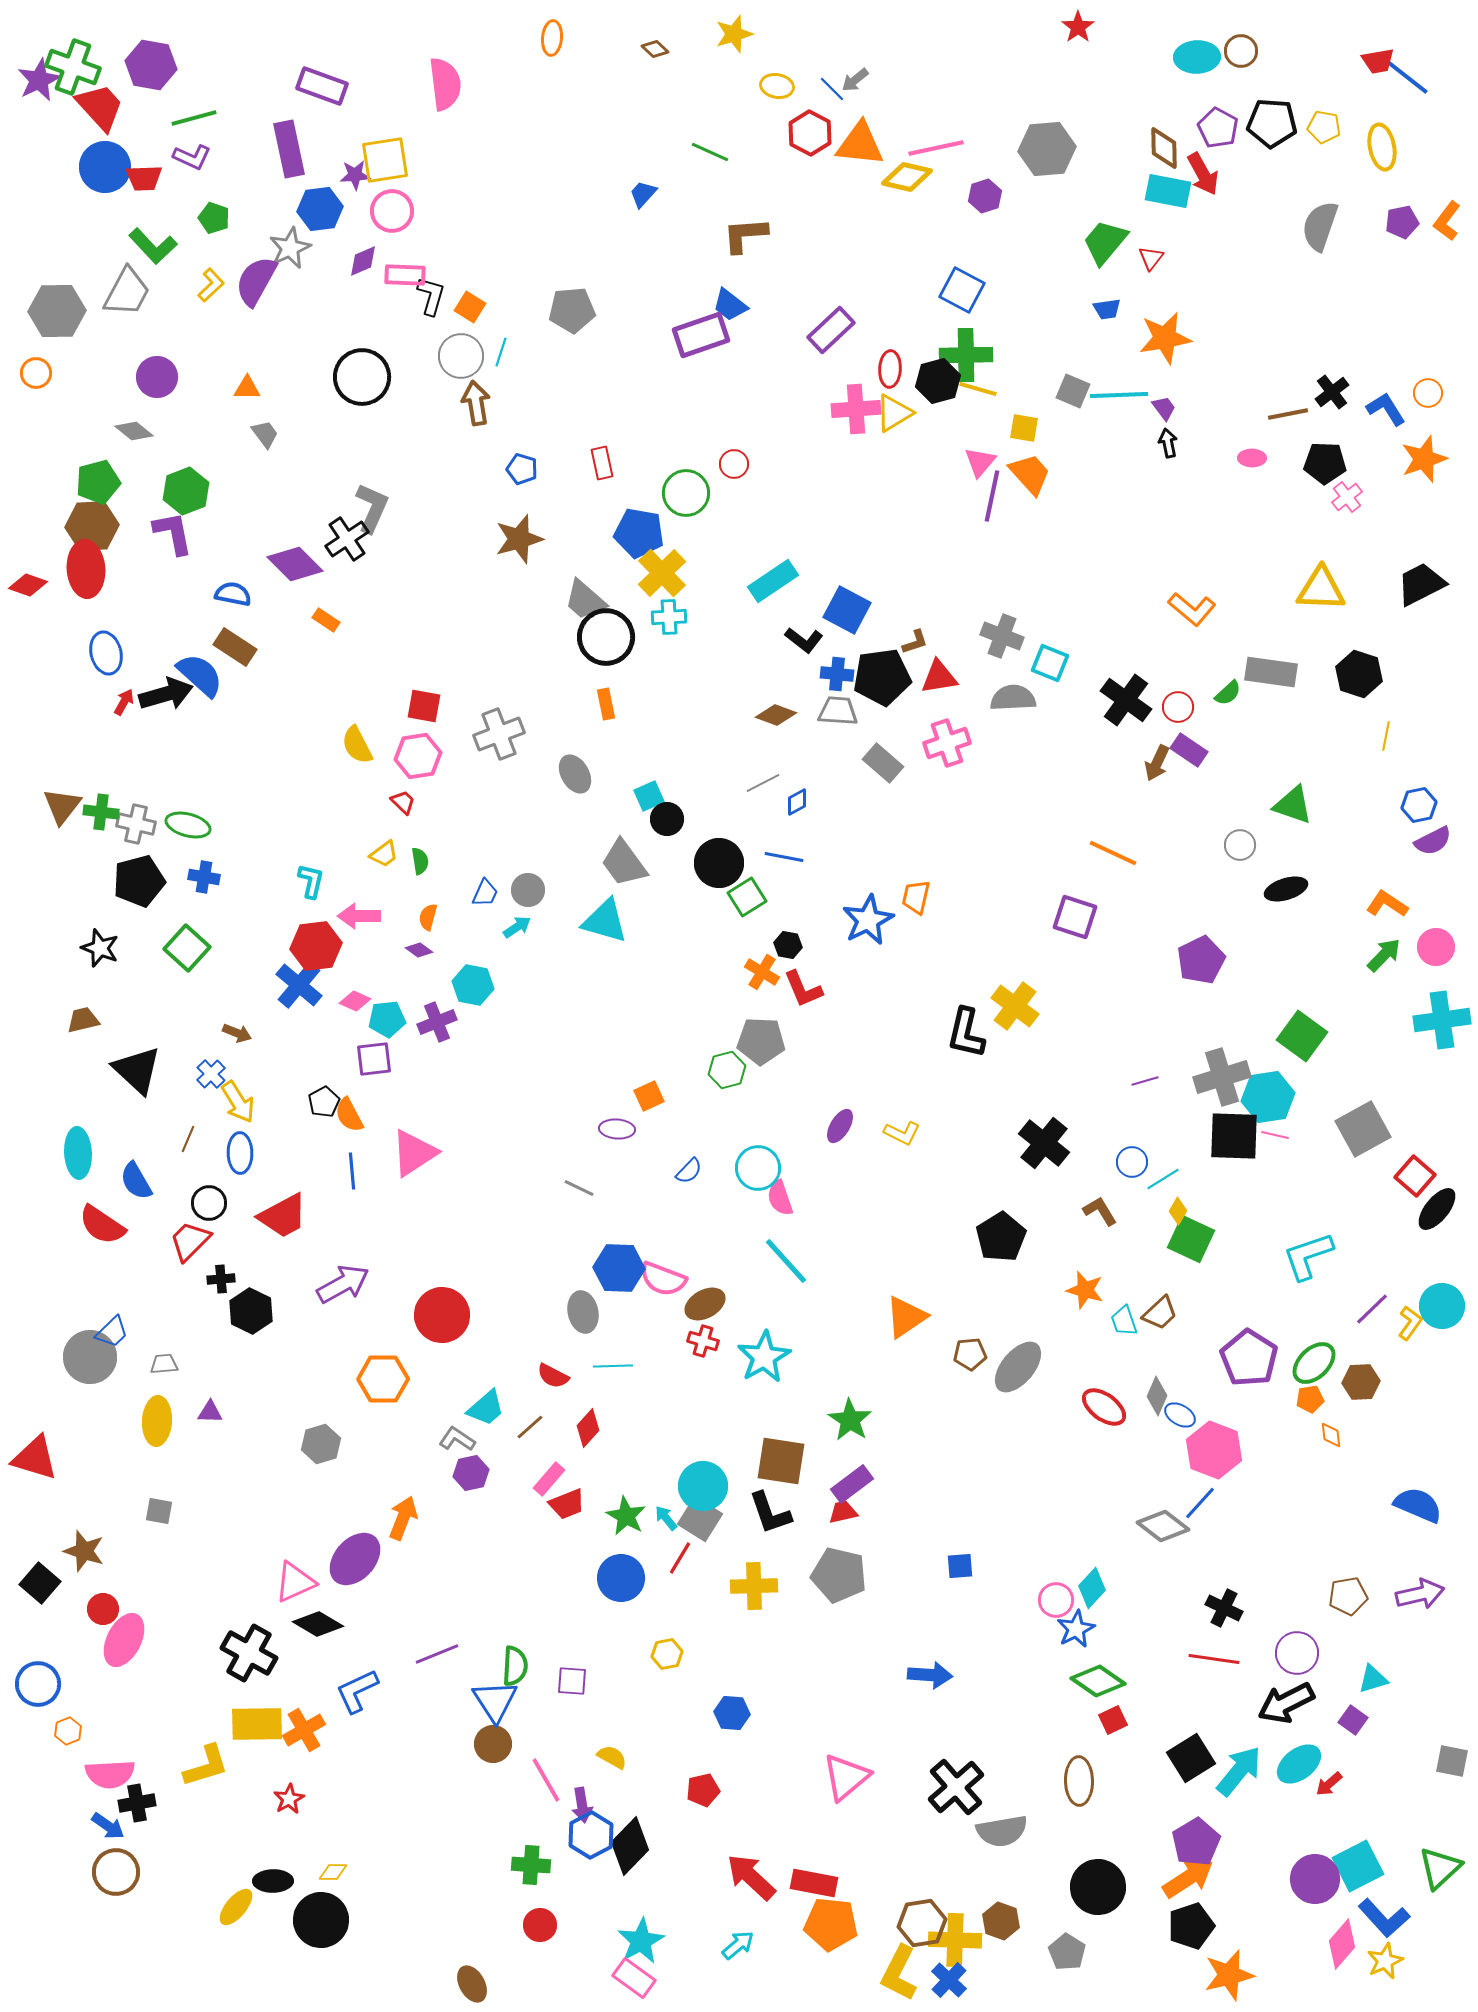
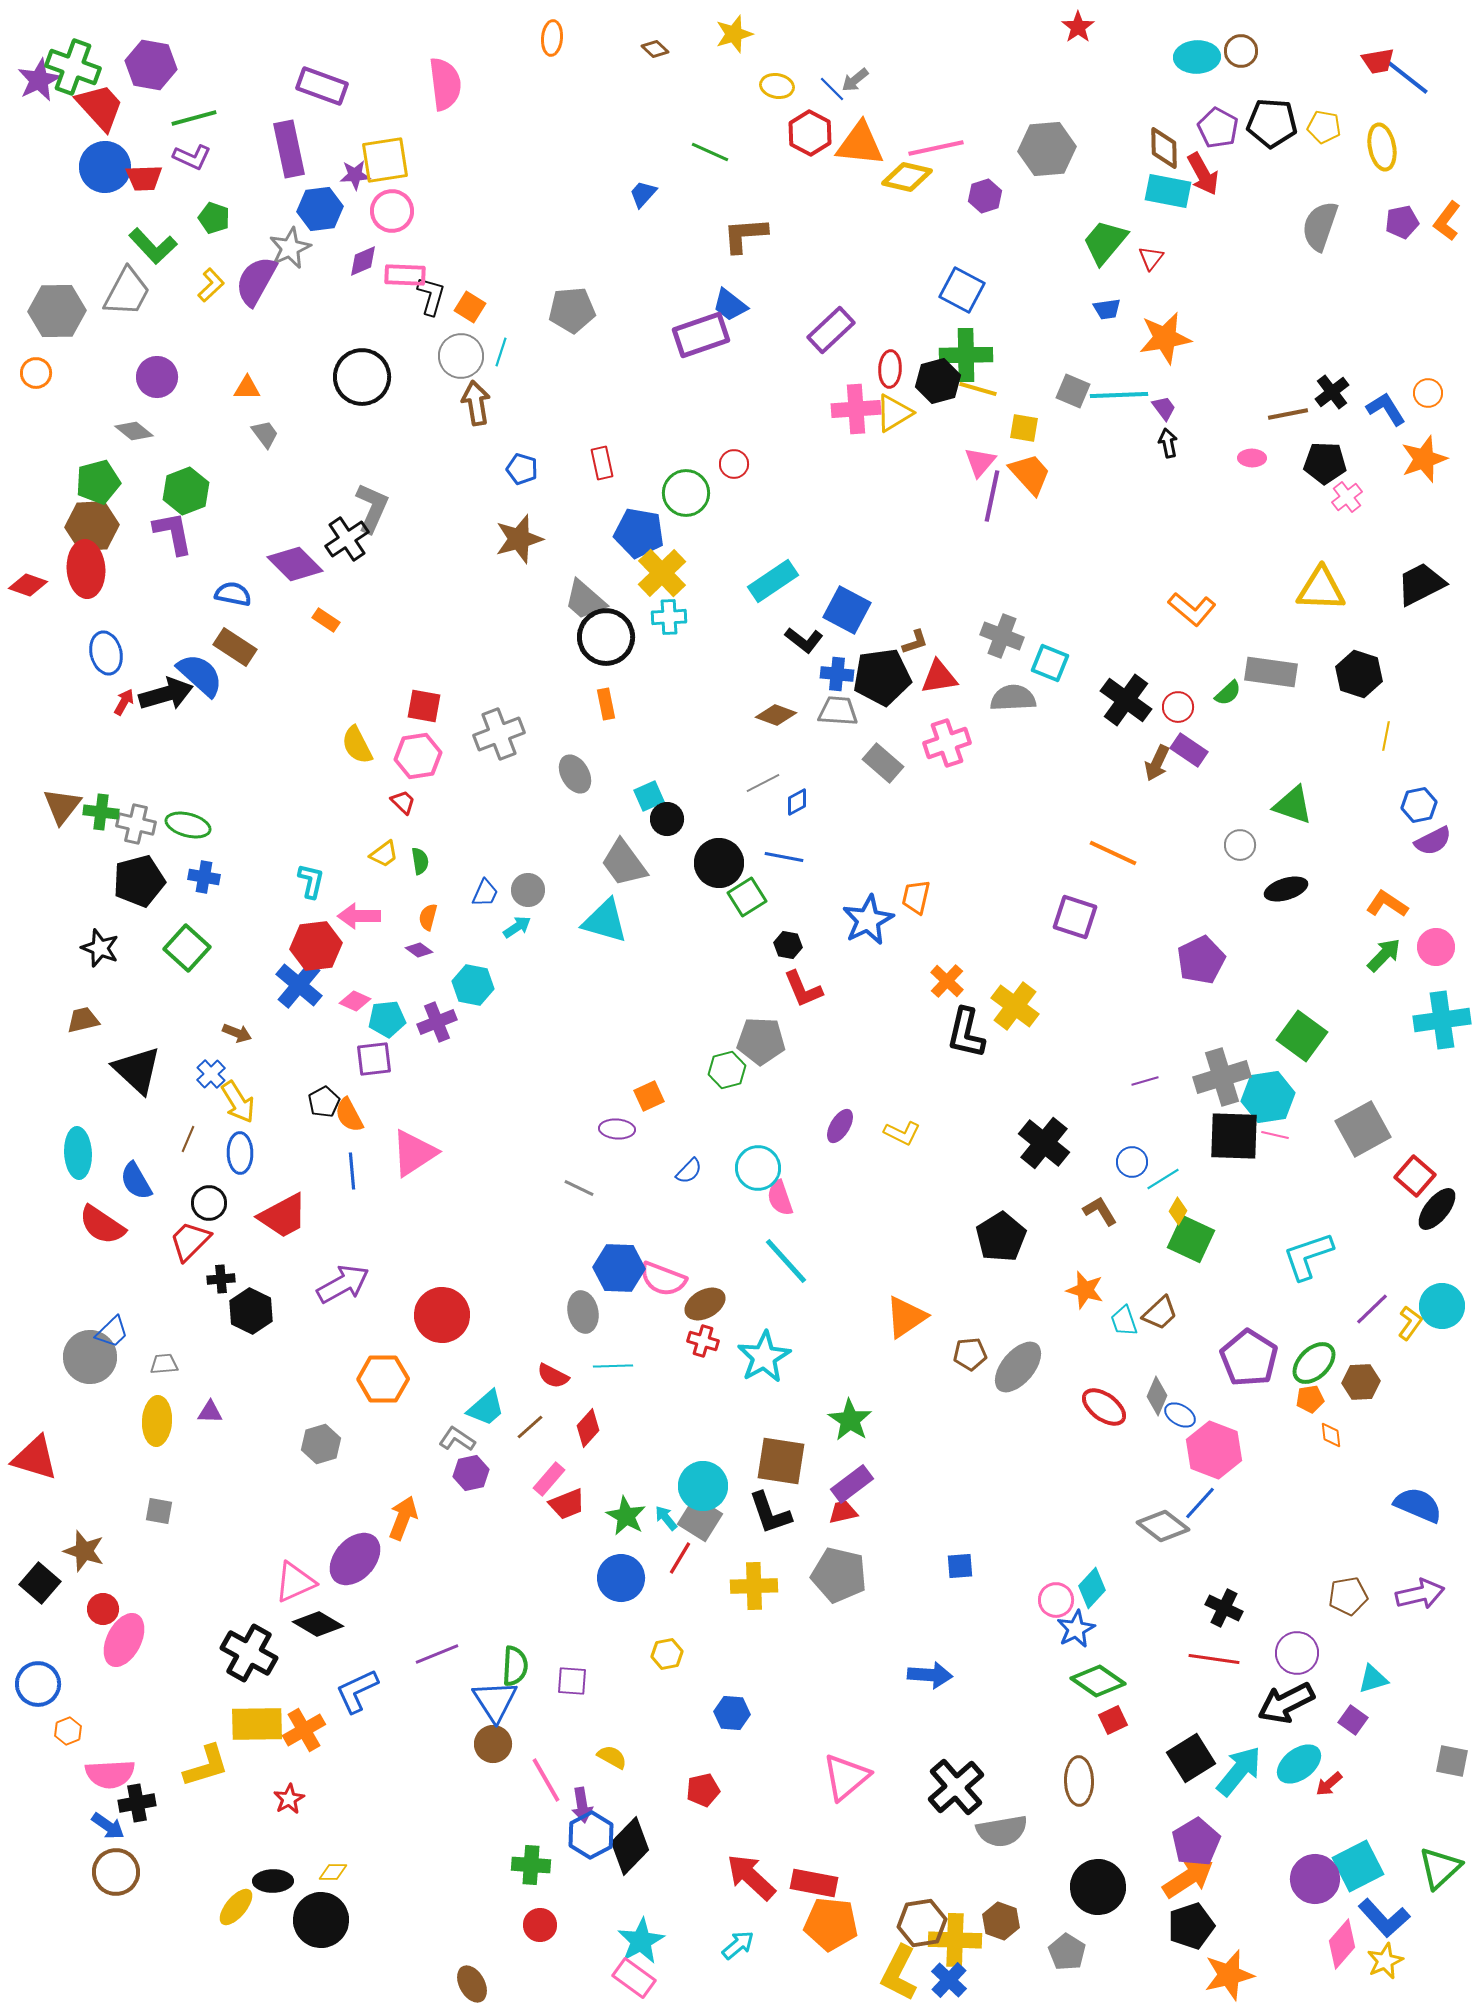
orange cross at (762, 972): moved 185 px right, 9 px down; rotated 12 degrees clockwise
